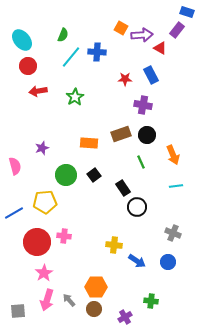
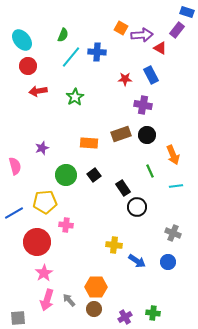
green line at (141, 162): moved 9 px right, 9 px down
pink cross at (64, 236): moved 2 px right, 11 px up
green cross at (151, 301): moved 2 px right, 12 px down
gray square at (18, 311): moved 7 px down
